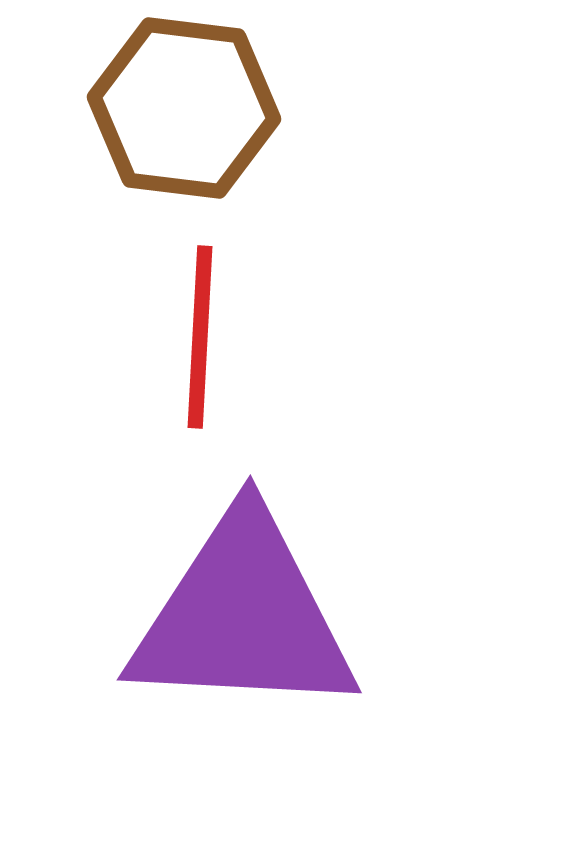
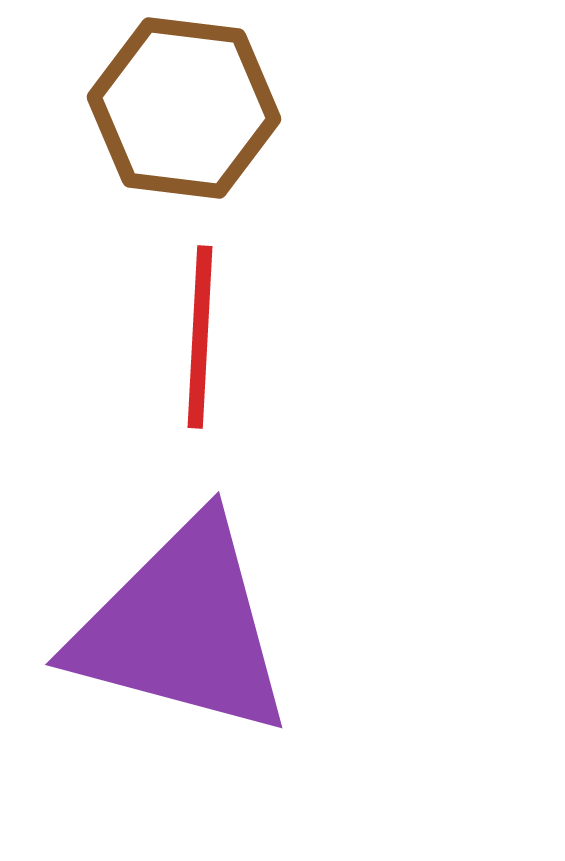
purple triangle: moved 61 px left, 12 px down; rotated 12 degrees clockwise
